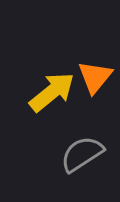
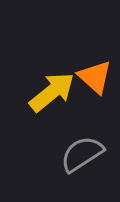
orange triangle: rotated 27 degrees counterclockwise
